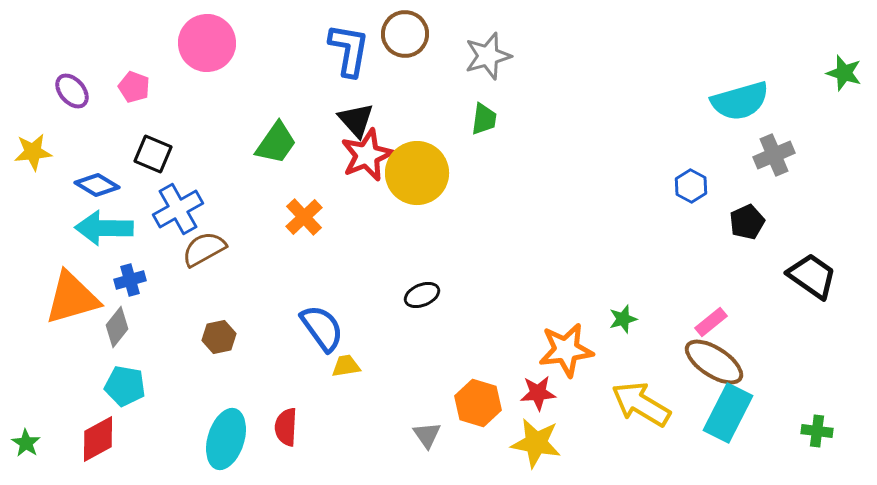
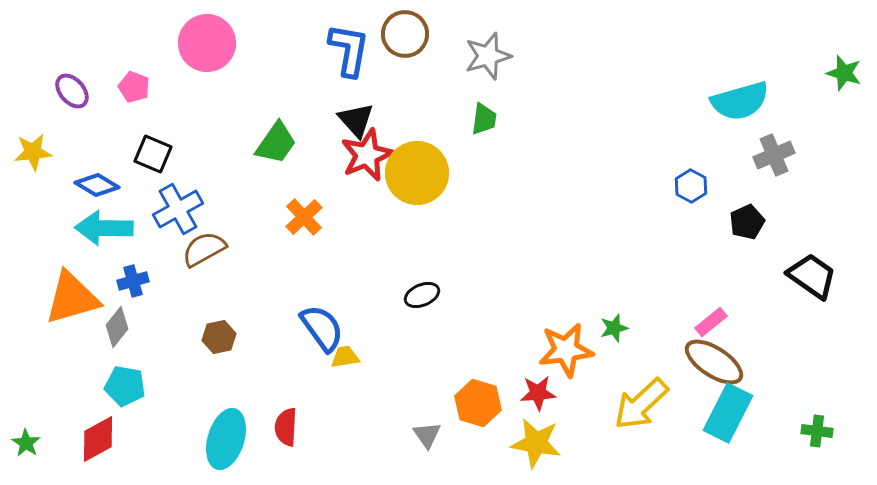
blue cross at (130, 280): moved 3 px right, 1 px down
green star at (623, 319): moved 9 px left, 9 px down
yellow trapezoid at (346, 366): moved 1 px left, 9 px up
yellow arrow at (641, 404): rotated 74 degrees counterclockwise
